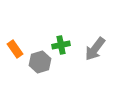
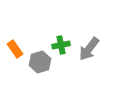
gray arrow: moved 6 px left
